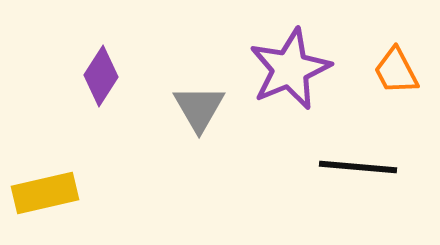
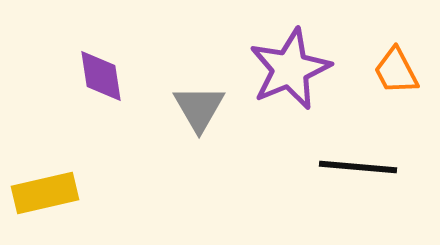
purple diamond: rotated 42 degrees counterclockwise
